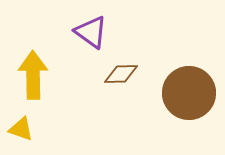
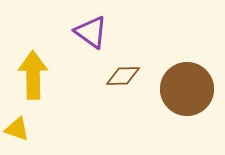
brown diamond: moved 2 px right, 2 px down
brown circle: moved 2 px left, 4 px up
yellow triangle: moved 4 px left
